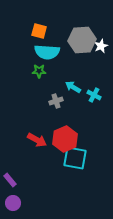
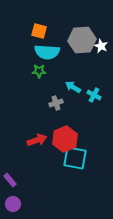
white star: rotated 24 degrees counterclockwise
gray cross: moved 2 px down
red arrow: rotated 48 degrees counterclockwise
purple circle: moved 1 px down
